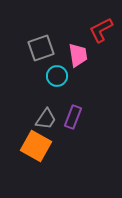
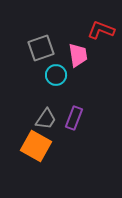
red L-shape: rotated 48 degrees clockwise
cyan circle: moved 1 px left, 1 px up
purple rectangle: moved 1 px right, 1 px down
